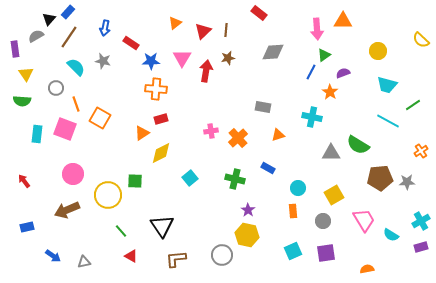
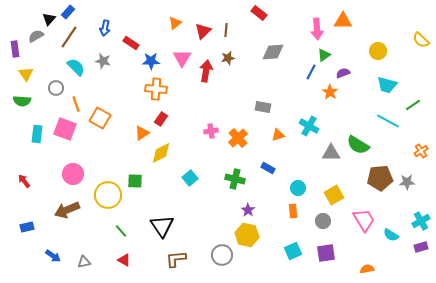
cyan cross at (312, 117): moved 3 px left, 9 px down; rotated 18 degrees clockwise
red rectangle at (161, 119): rotated 40 degrees counterclockwise
red triangle at (131, 256): moved 7 px left, 4 px down
